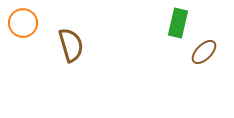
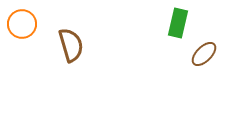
orange circle: moved 1 px left, 1 px down
brown ellipse: moved 2 px down
